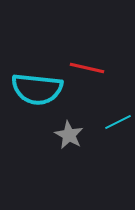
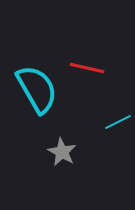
cyan semicircle: rotated 126 degrees counterclockwise
gray star: moved 7 px left, 17 px down
